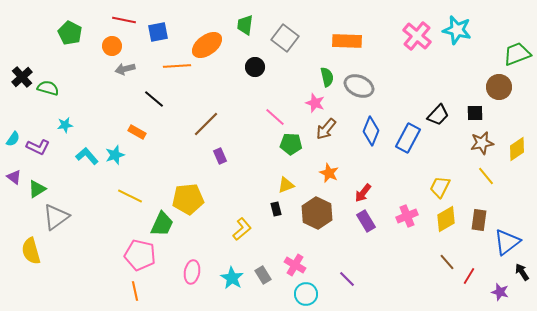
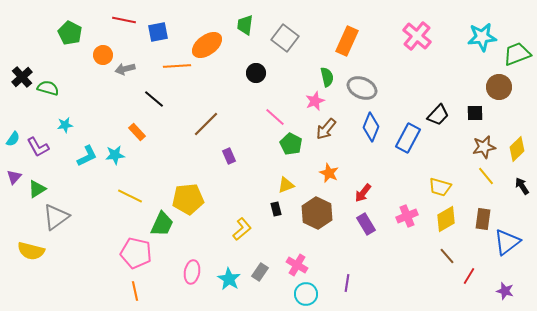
cyan star at (457, 30): moved 25 px right, 7 px down; rotated 20 degrees counterclockwise
orange rectangle at (347, 41): rotated 68 degrees counterclockwise
orange circle at (112, 46): moved 9 px left, 9 px down
black circle at (255, 67): moved 1 px right, 6 px down
gray ellipse at (359, 86): moved 3 px right, 2 px down
pink star at (315, 103): moved 2 px up; rotated 30 degrees clockwise
blue diamond at (371, 131): moved 4 px up
orange rectangle at (137, 132): rotated 18 degrees clockwise
brown star at (482, 143): moved 2 px right, 4 px down
green pentagon at (291, 144): rotated 25 degrees clockwise
purple L-shape at (38, 147): rotated 35 degrees clockwise
yellow diamond at (517, 149): rotated 10 degrees counterclockwise
cyan star at (115, 155): rotated 12 degrees clockwise
cyan L-shape at (87, 156): rotated 105 degrees clockwise
purple rectangle at (220, 156): moved 9 px right
purple triangle at (14, 177): rotated 35 degrees clockwise
yellow trapezoid at (440, 187): rotated 100 degrees counterclockwise
brown rectangle at (479, 220): moved 4 px right, 1 px up
purple rectangle at (366, 221): moved 3 px down
yellow semicircle at (31, 251): rotated 60 degrees counterclockwise
pink pentagon at (140, 255): moved 4 px left, 2 px up
brown line at (447, 262): moved 6 px up
pink cross at (295, 265): moved 2 px right
black arrow at (522, 272): moved 86 px up
gray rectangle at (263, 275): moved 3 px left, 3 px up; rotated 66 degrees clockwise
cyan star at (232, 278): moved 3 px left, 1 px down
purple line at (347, 279): moved 4 px down; rotated 54 degrees clockwise
purple star at (500, 292): moved 5 px right, 1 px up
